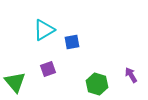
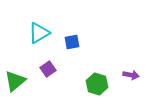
cyan triangle: moved 5 px left, 3 px down
purple square: rotated 14 degrees counterclockwise
purple arrow: rotated 133 degrees clockwise
green triangle: moved 1 px up; rotated 30 degrees clockwise
